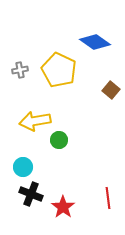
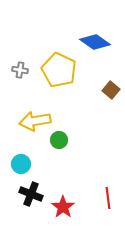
gray cross: rotated 21 degrees clockwise
cyan circle: moved 2 px left, 3 px up
